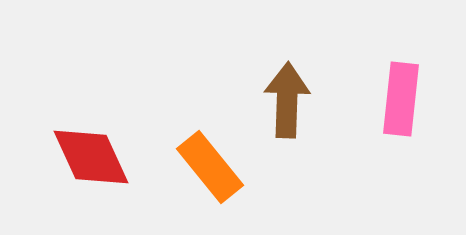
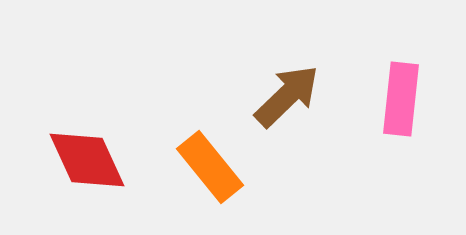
brown arrow: moved 4 px up; rotated 44 degrees clockwise
red diamond: moved 4 px left, 3 px down
